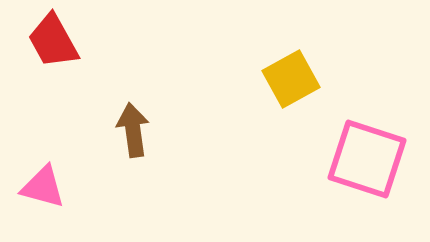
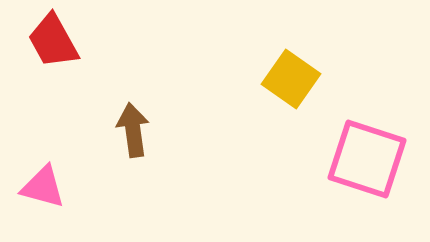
yellow square: rotated 26 degrees counterclockwise
